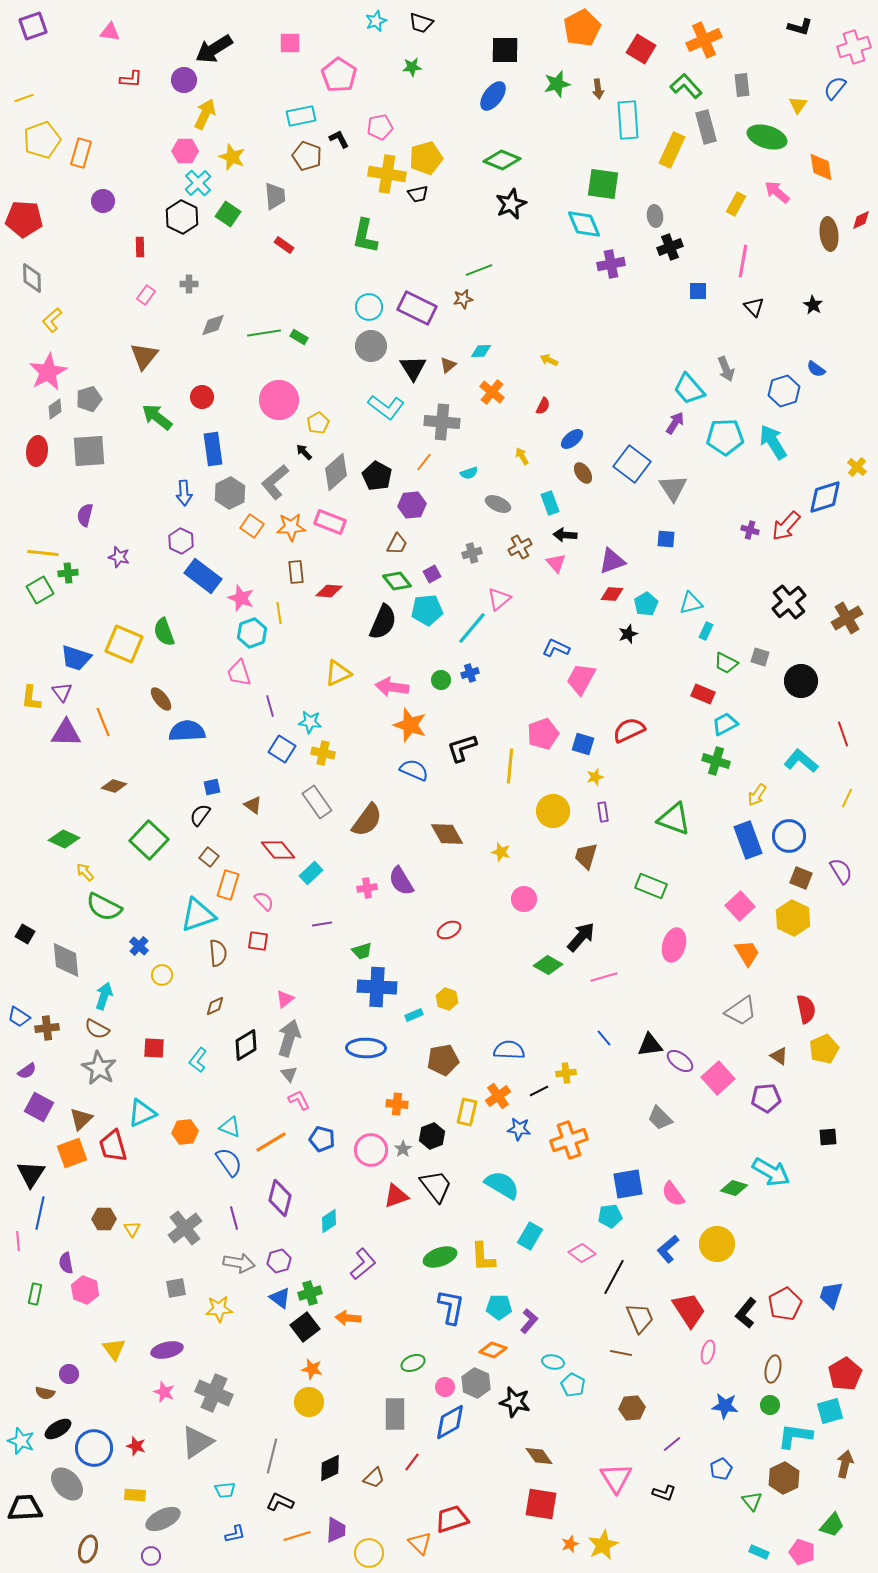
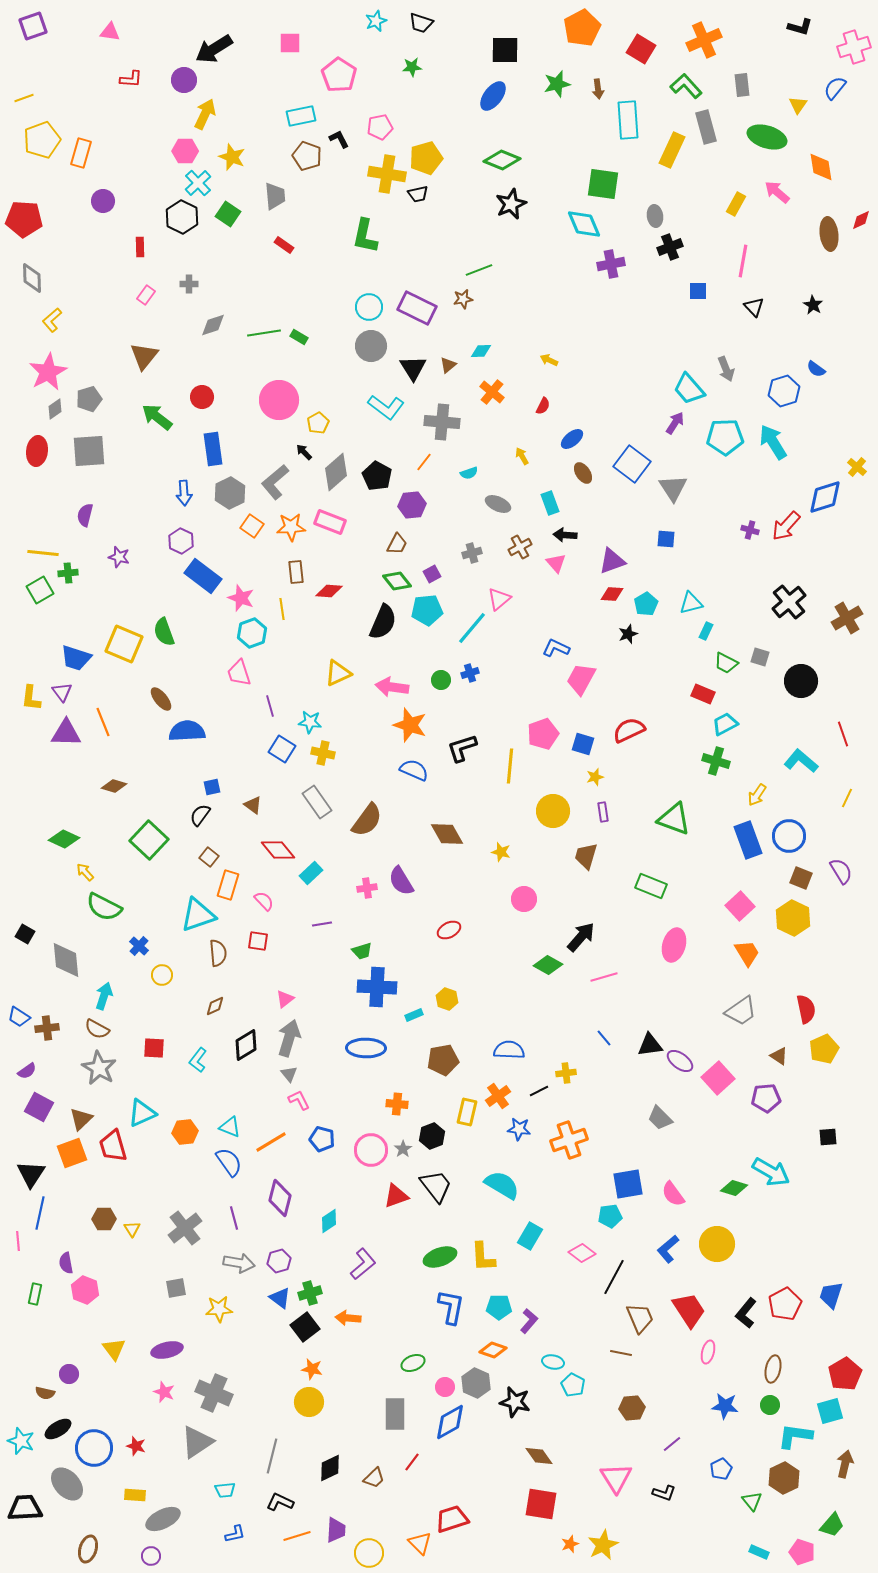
yellow line at (279, 613): moved 3 px right, 4 px up
